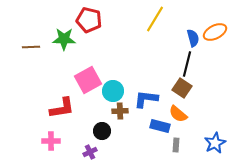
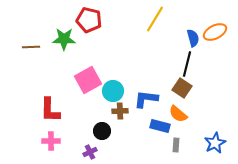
red L-shape: moved 12 px left, 2 px down; rotated 100 degrees clockwise
